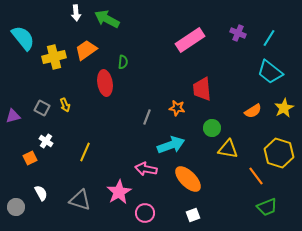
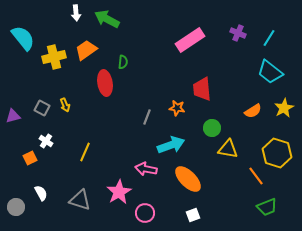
yellow hexagon: moved 2 px left
